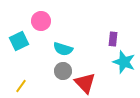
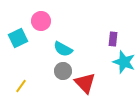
cyan square: moved 1 px left, 3 px up
cyan semicircle: rotated 12 degrees clockwise
